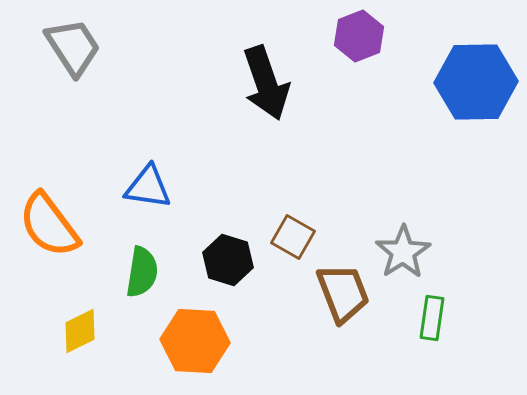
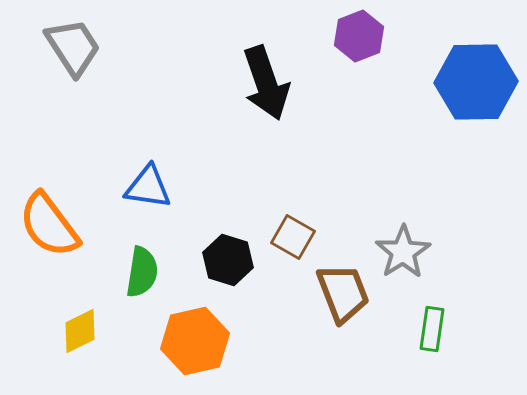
green rectangle: moved 11 px down
orange hexagon: rotated 16 degrees counterclockwise
